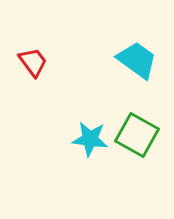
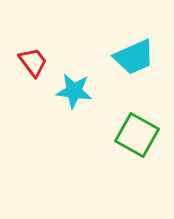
cyan trapezoid: moved 3 px left, 3 px up; rotated 120 degrees clockwise
cyan star: moved 16 px left, 48 px up
